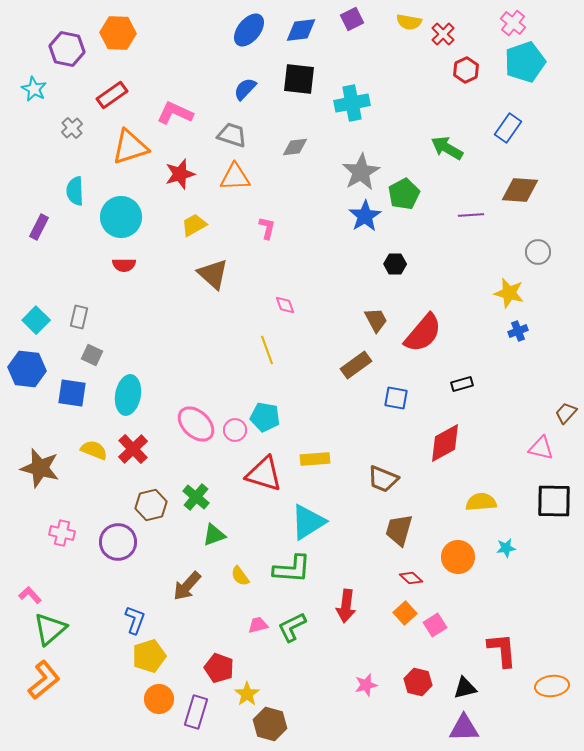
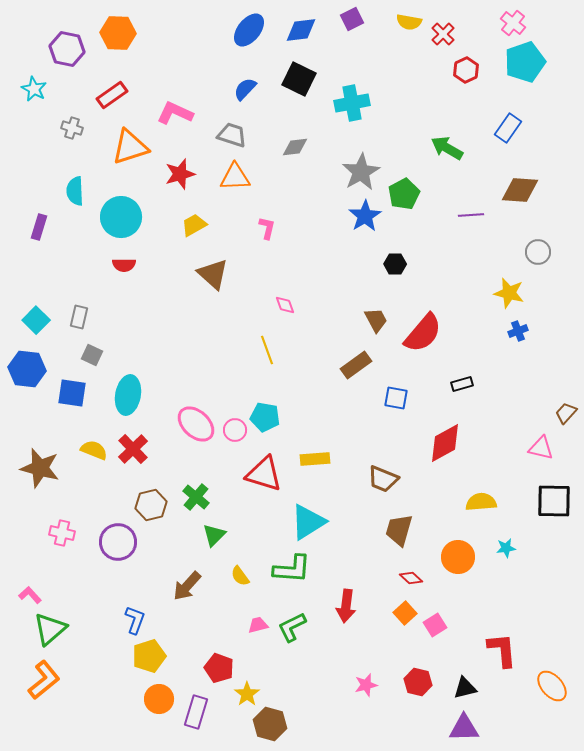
black square at (299, 79): rotated 20 degrees clockwise
gray cross at (72, 128): rotated 30 degrees counterclockwise
purple rectangle at (39, 227): rotated 10 degrees counterclockwise
green triangle at (214, 535): rotated 25 degrees counterclockwise
orange ellipse at (552, 686): rotated 56 degrees clockwise
